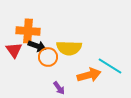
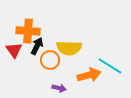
black arrow: rotated 84 degrees counterclockwise
orange circle: moved 2 px right, 3 px down
purple arrow: rotated 40 degrees counterclockwise
